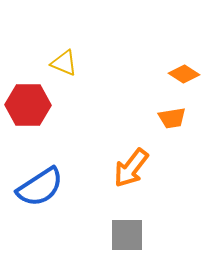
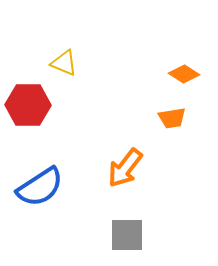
orange arrow: moved 6 px left
